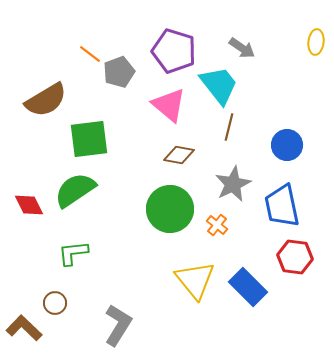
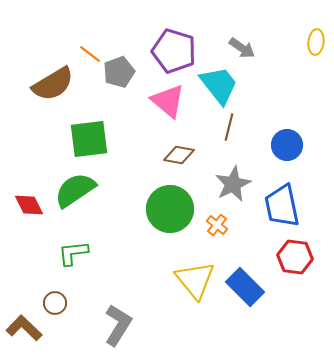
brown semicircle: moved 7 px right, 16 px up
pink triangle: moved 1 px left, 4 px up
blue rectangle: moved 3 px left
